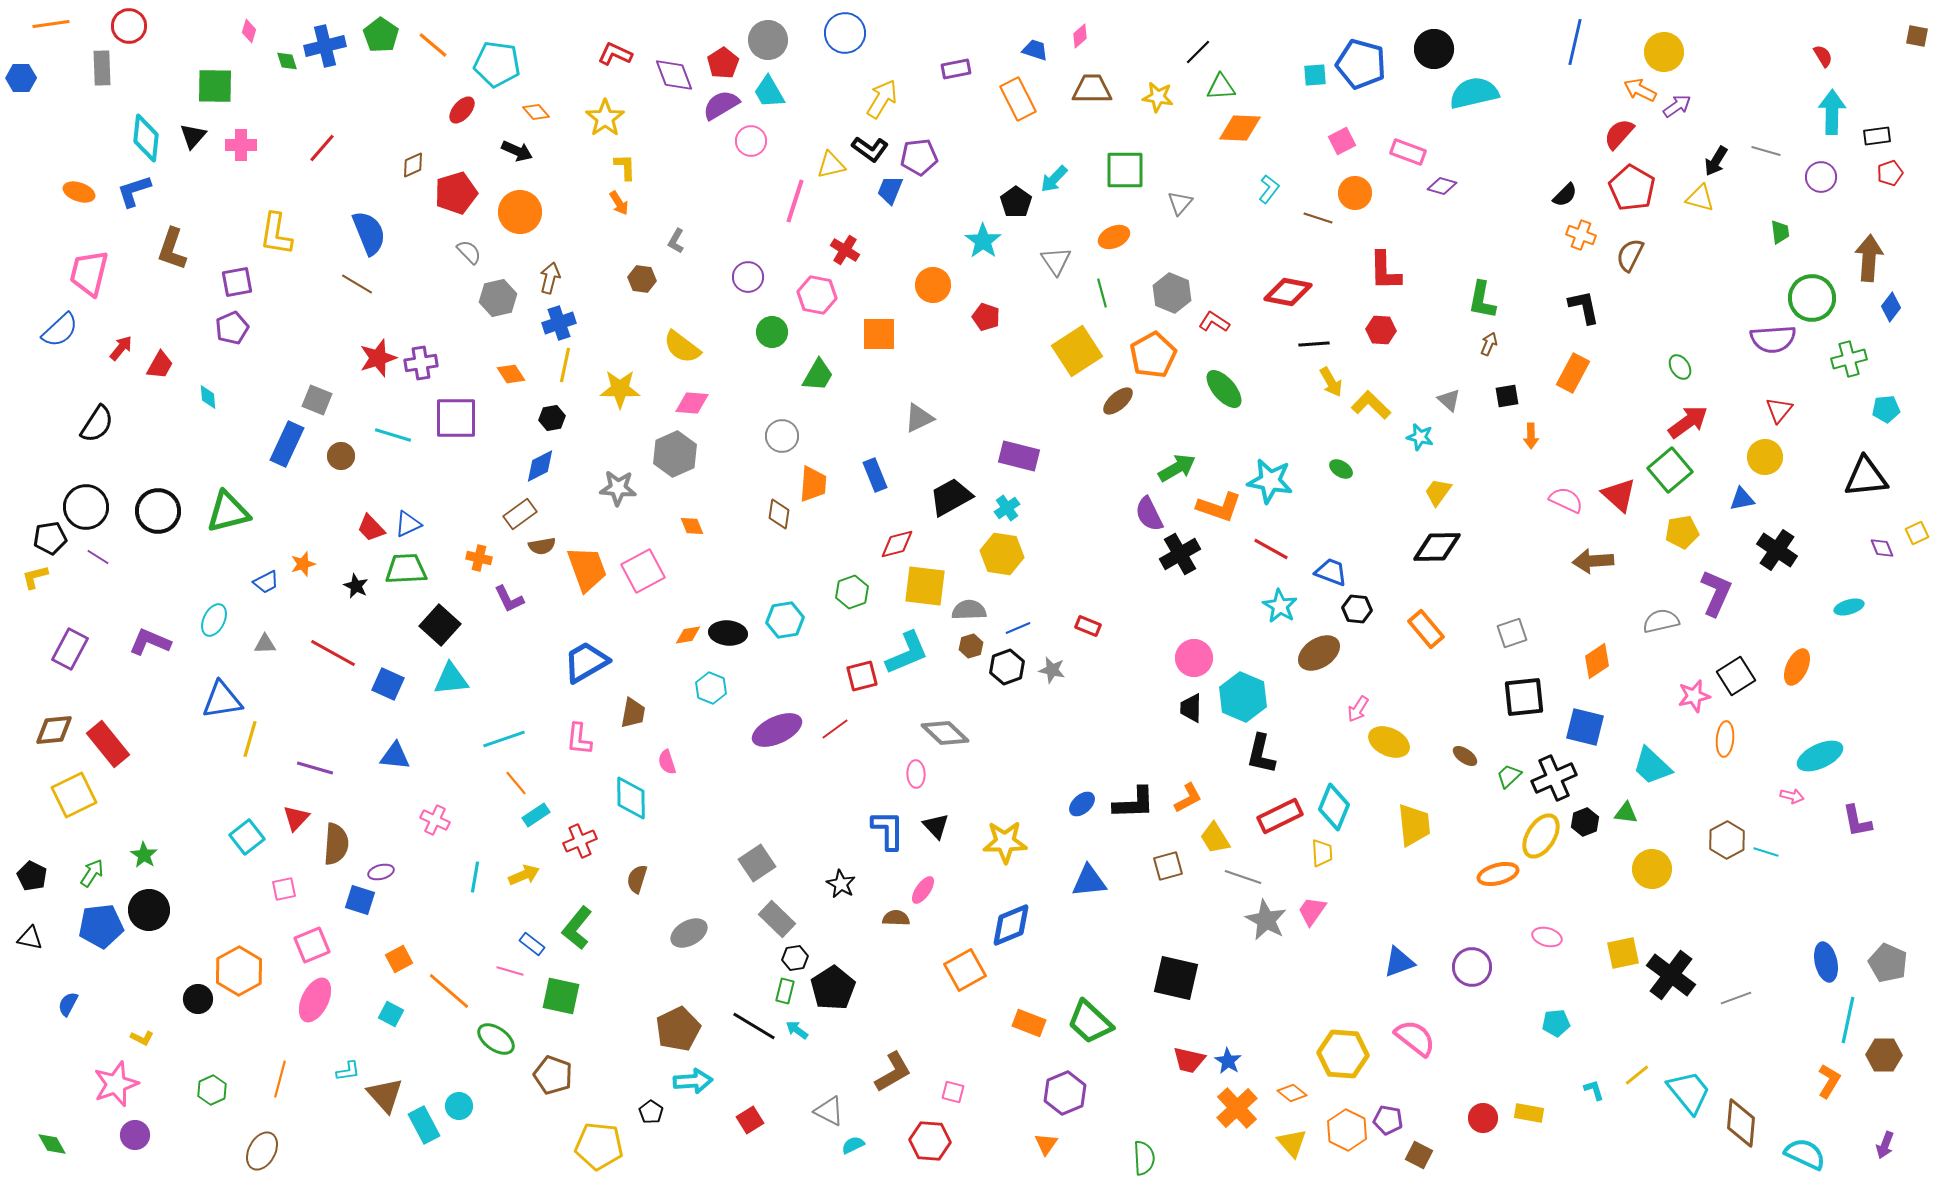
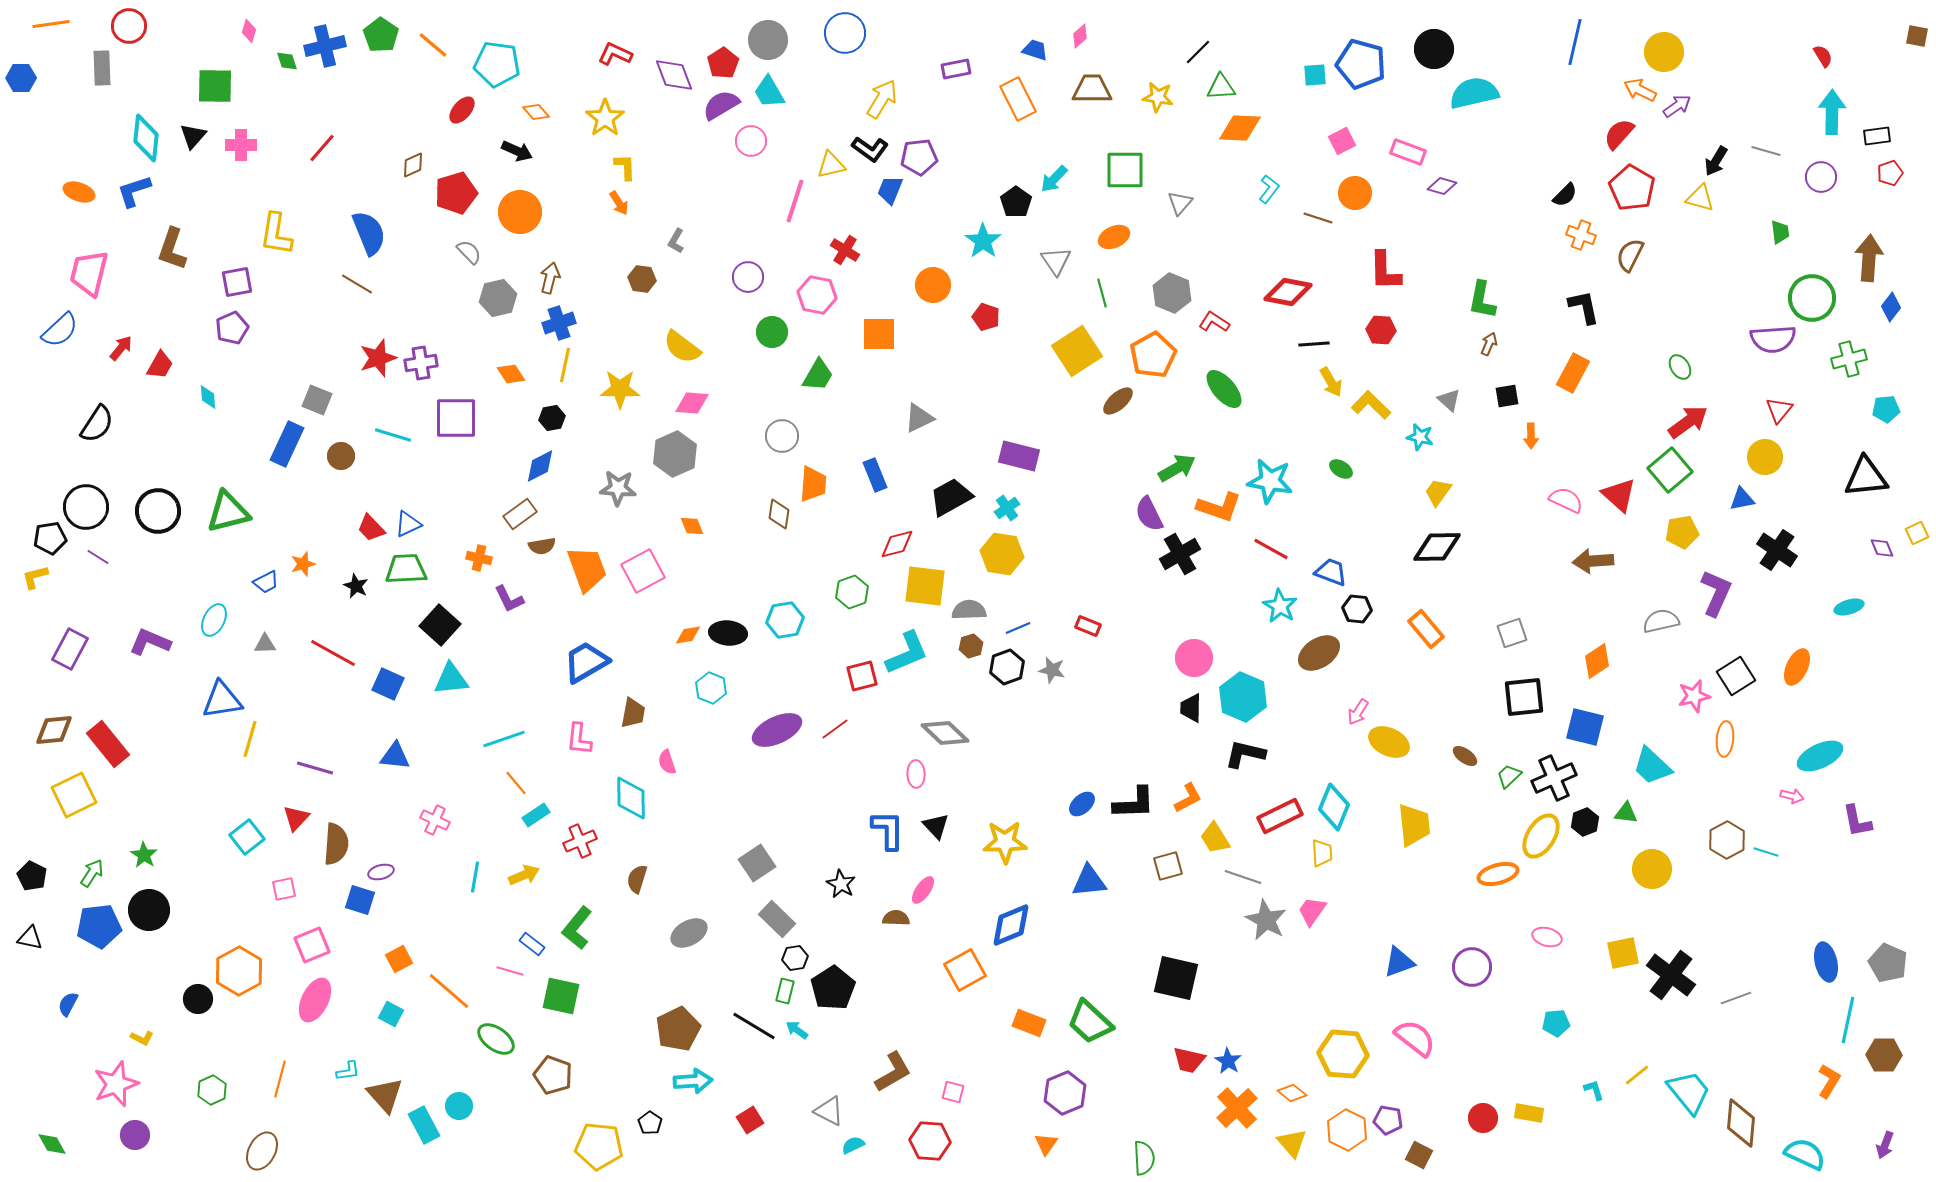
pink arrow at (1358, 709): moved 3 px down
black L-shape at (1261, 754): moved 16 px left; rotated 90 degrees clockwise
blue pentagon at (101, 926): moved 2 px left
black pentagon at (651, 1112): moved 1 px left, 11 px down
